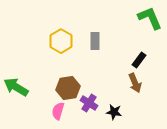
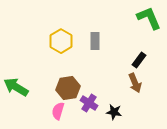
green L-shape: moved 1 px left
